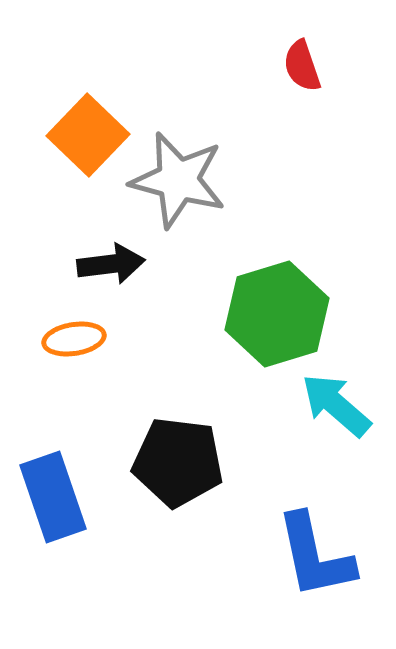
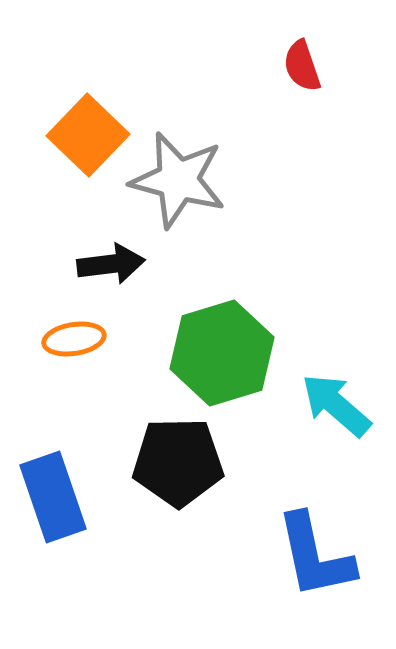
green hexagon: moved 55 px left, 39 px down
black pentagon: rotated 8 degrees counterclockwise
